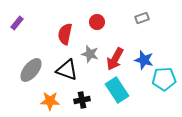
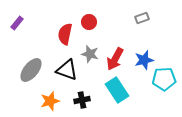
red circle: moved 8 px left
blue star: rotated 30 degrees counterclockwise
orange star: rotated 18 degrees counterclockwise
